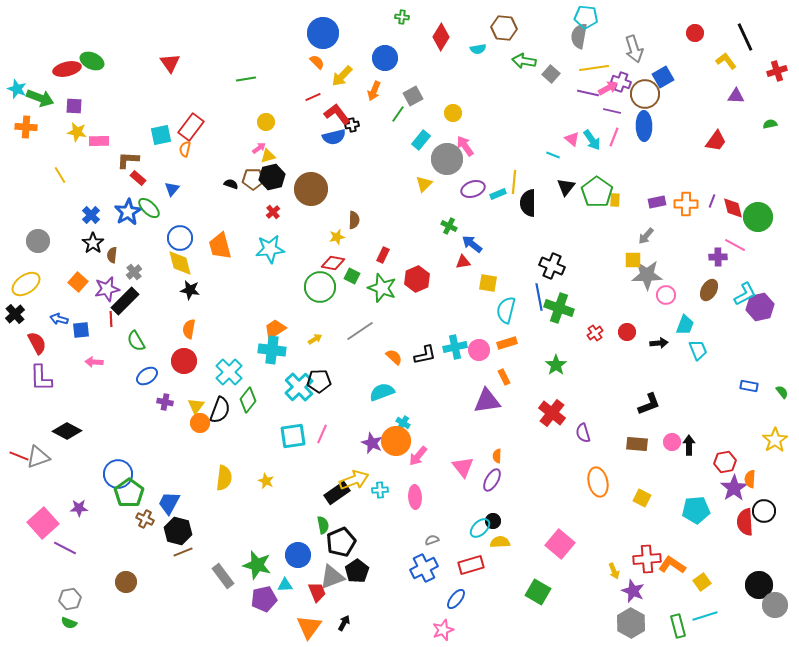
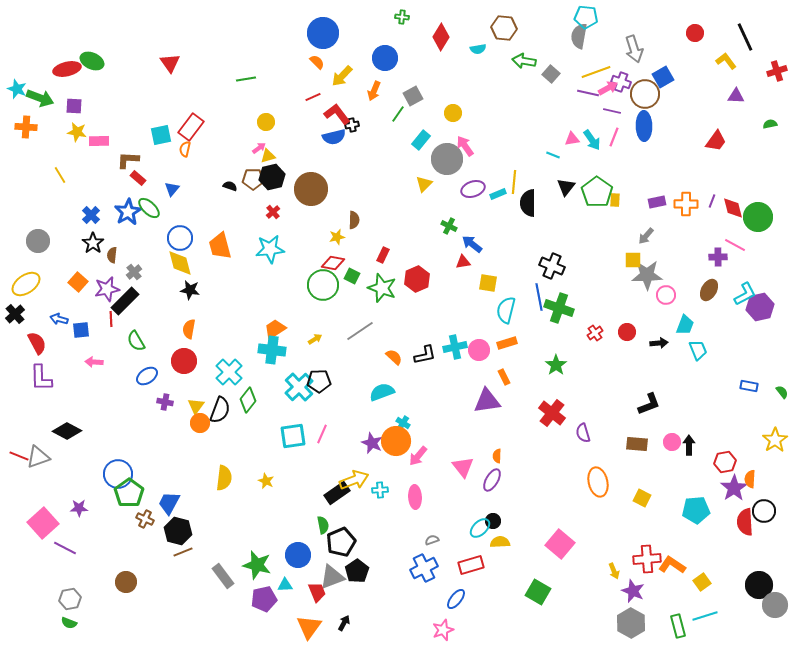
yellow line at (594, 68): moved 2 px right, 4 px down; rotated 12 degrees counterclockwise
pink triangle at (572, 139): rotated 49 degrees counterclockwise
black semicircle at (231, 184): moved 1 px left, 2 px down
green circle at (320, 287): moved 3 px right, 2 px up
